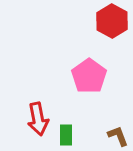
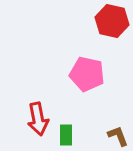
red hexagon: rotated 16 degrees counterclockwise
pink pentagon: moved 2 px left, 2 px up; rotated 24 degrees counterclockwise
